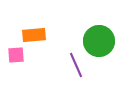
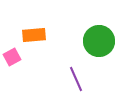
pink square: moved 4 px left, 2 px down; rotated 24 degrees counterclockwise
purple line: moved 14 px down
